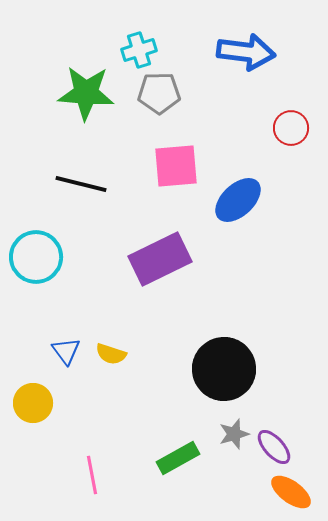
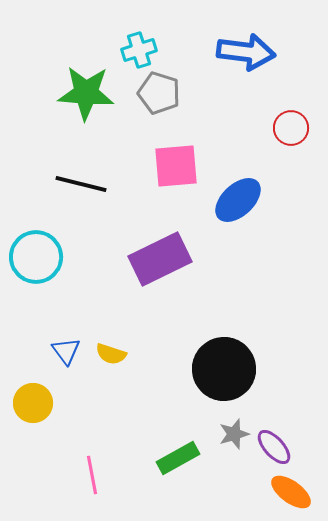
gray pentagon: rotated 18 degrees clockwise
